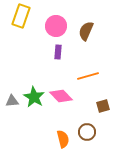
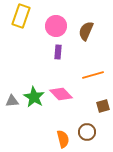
orange line: moved 5 px right, 1 px up
pink diamond: moved 2 px up
